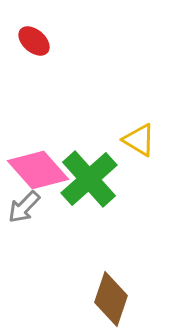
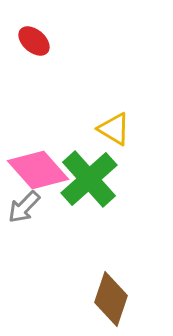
yellow triangle: moved 25 px left, 11 px up
